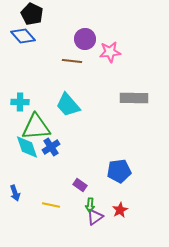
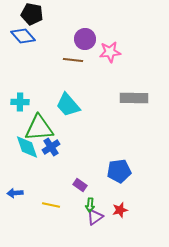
black pentagon: rotated 15 degrees counterclockwise
brown line: moved 1 px right, 1 px up
green triangle: moved 3 px right, 1 px down
blue arrow: rotated 105 degrees clockwise
red star: rotated 14 degrees clockwise
